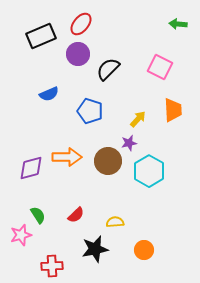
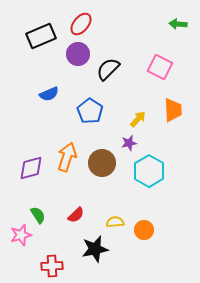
blue pentagon: rotated 15 degrees clockwise
orange arrow: rotated 72 degrees counterclockwise
brown circle: moved 6 px left, 2 px down
orange circle: moved 20 px up
